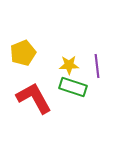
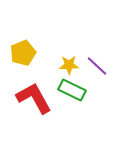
purple line: rotated 40 degrees counterclockwise
green rectangle: moved 1 px left, 3 px down; rotated 8 degrees clockwise
